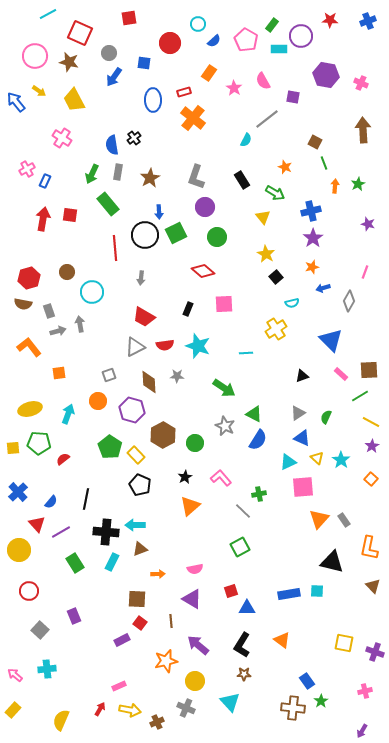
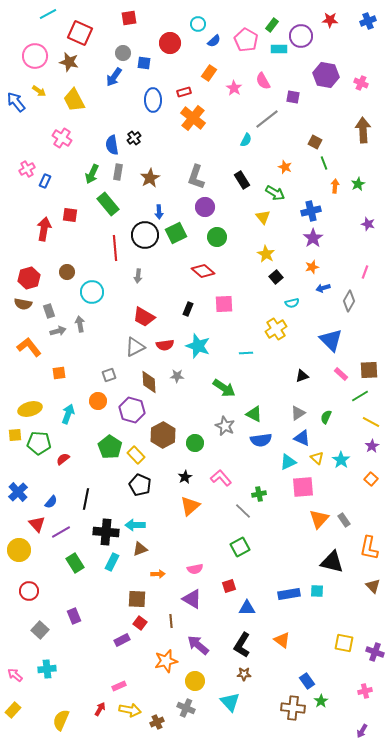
gray circle at (109, 53): moved 14 px right
red arrow at (43, 219): moved 1 px right, 10 px down
gray arrow at (141, 278): moved 3 px left, 2 px up
blue semicircle at (258, 440): moved 3 px right; rotated 50 degrees clockwise
yellow square at (13, 448): moved 2 px right, 13 px up
red square at (231, 591): moved 2 px left, 5 px up
